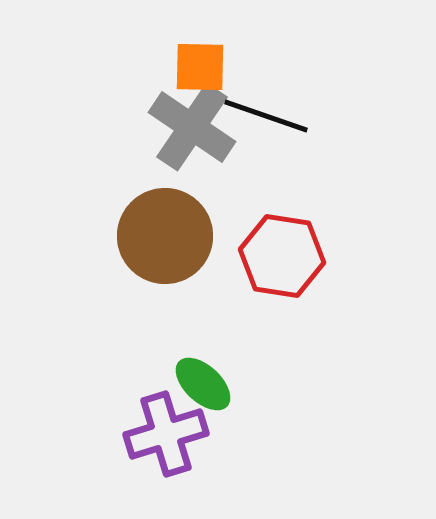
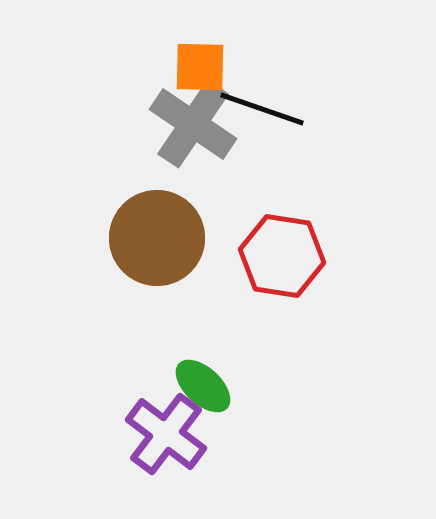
black line: moved 4 px left, 7 px up
gray cross: moved 1 px right, 3 px up
brown circle: moved 8 px left, 2 px down
green ellipse: moved 2 px down
purple cross: rotated 36 degrees counterclockwise
